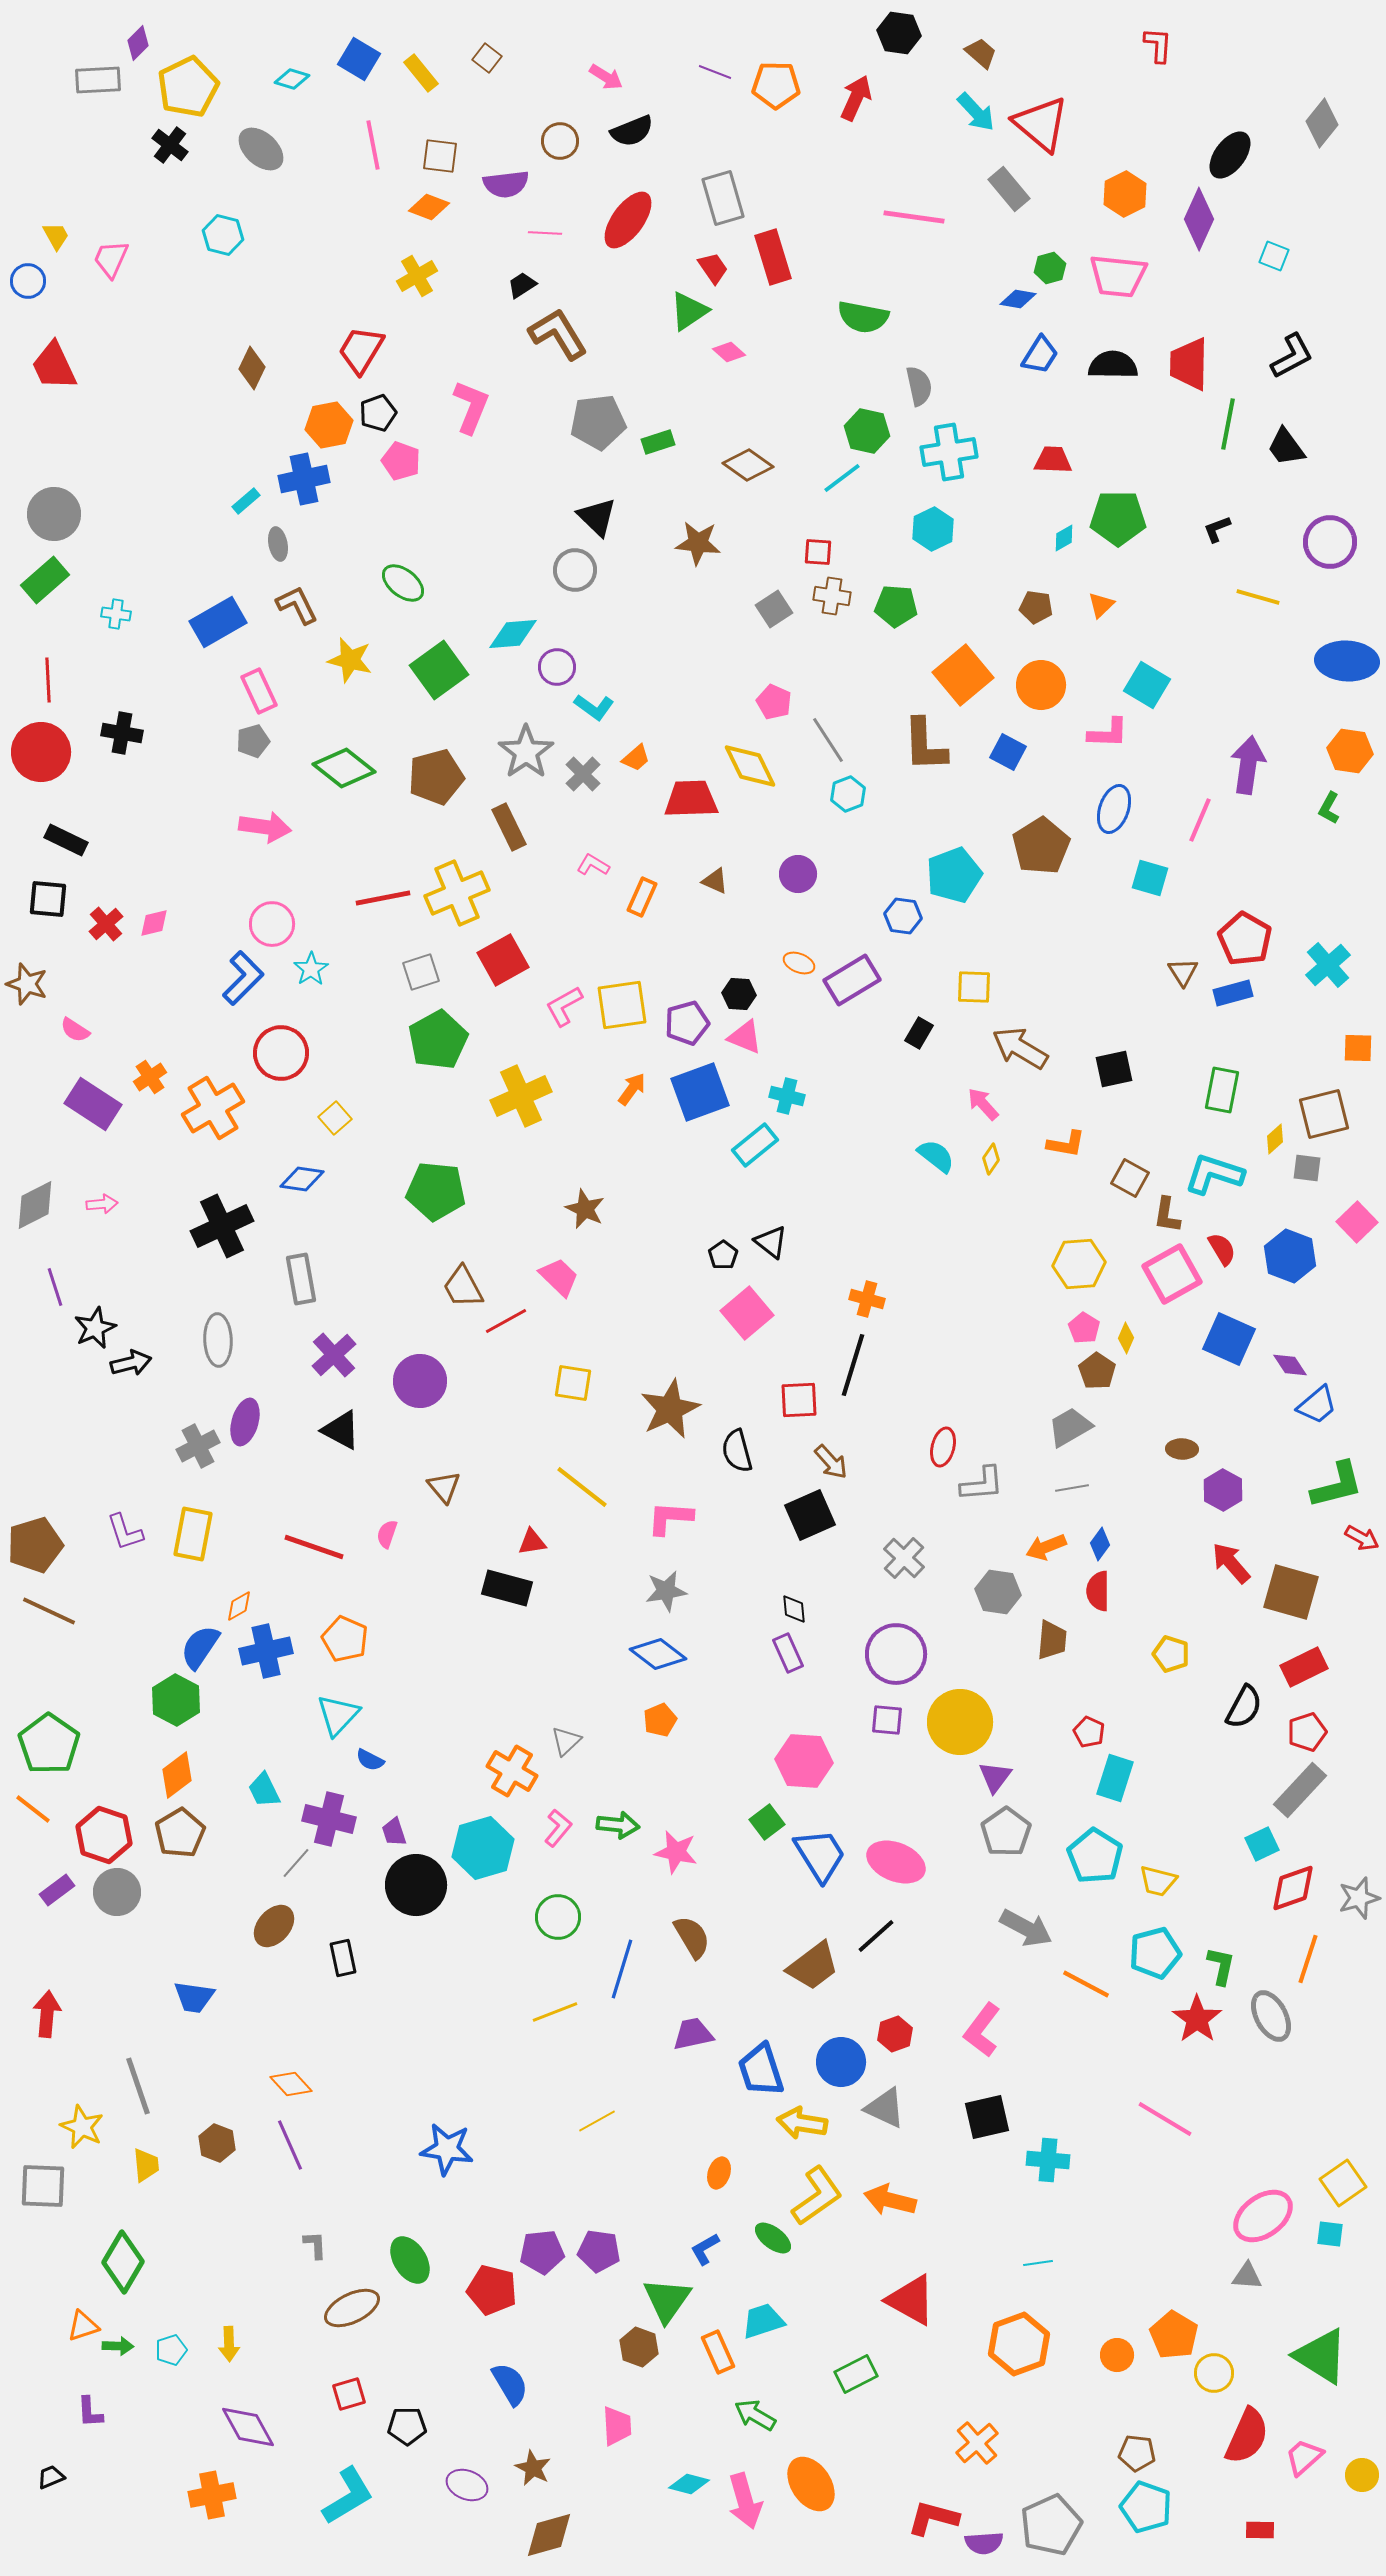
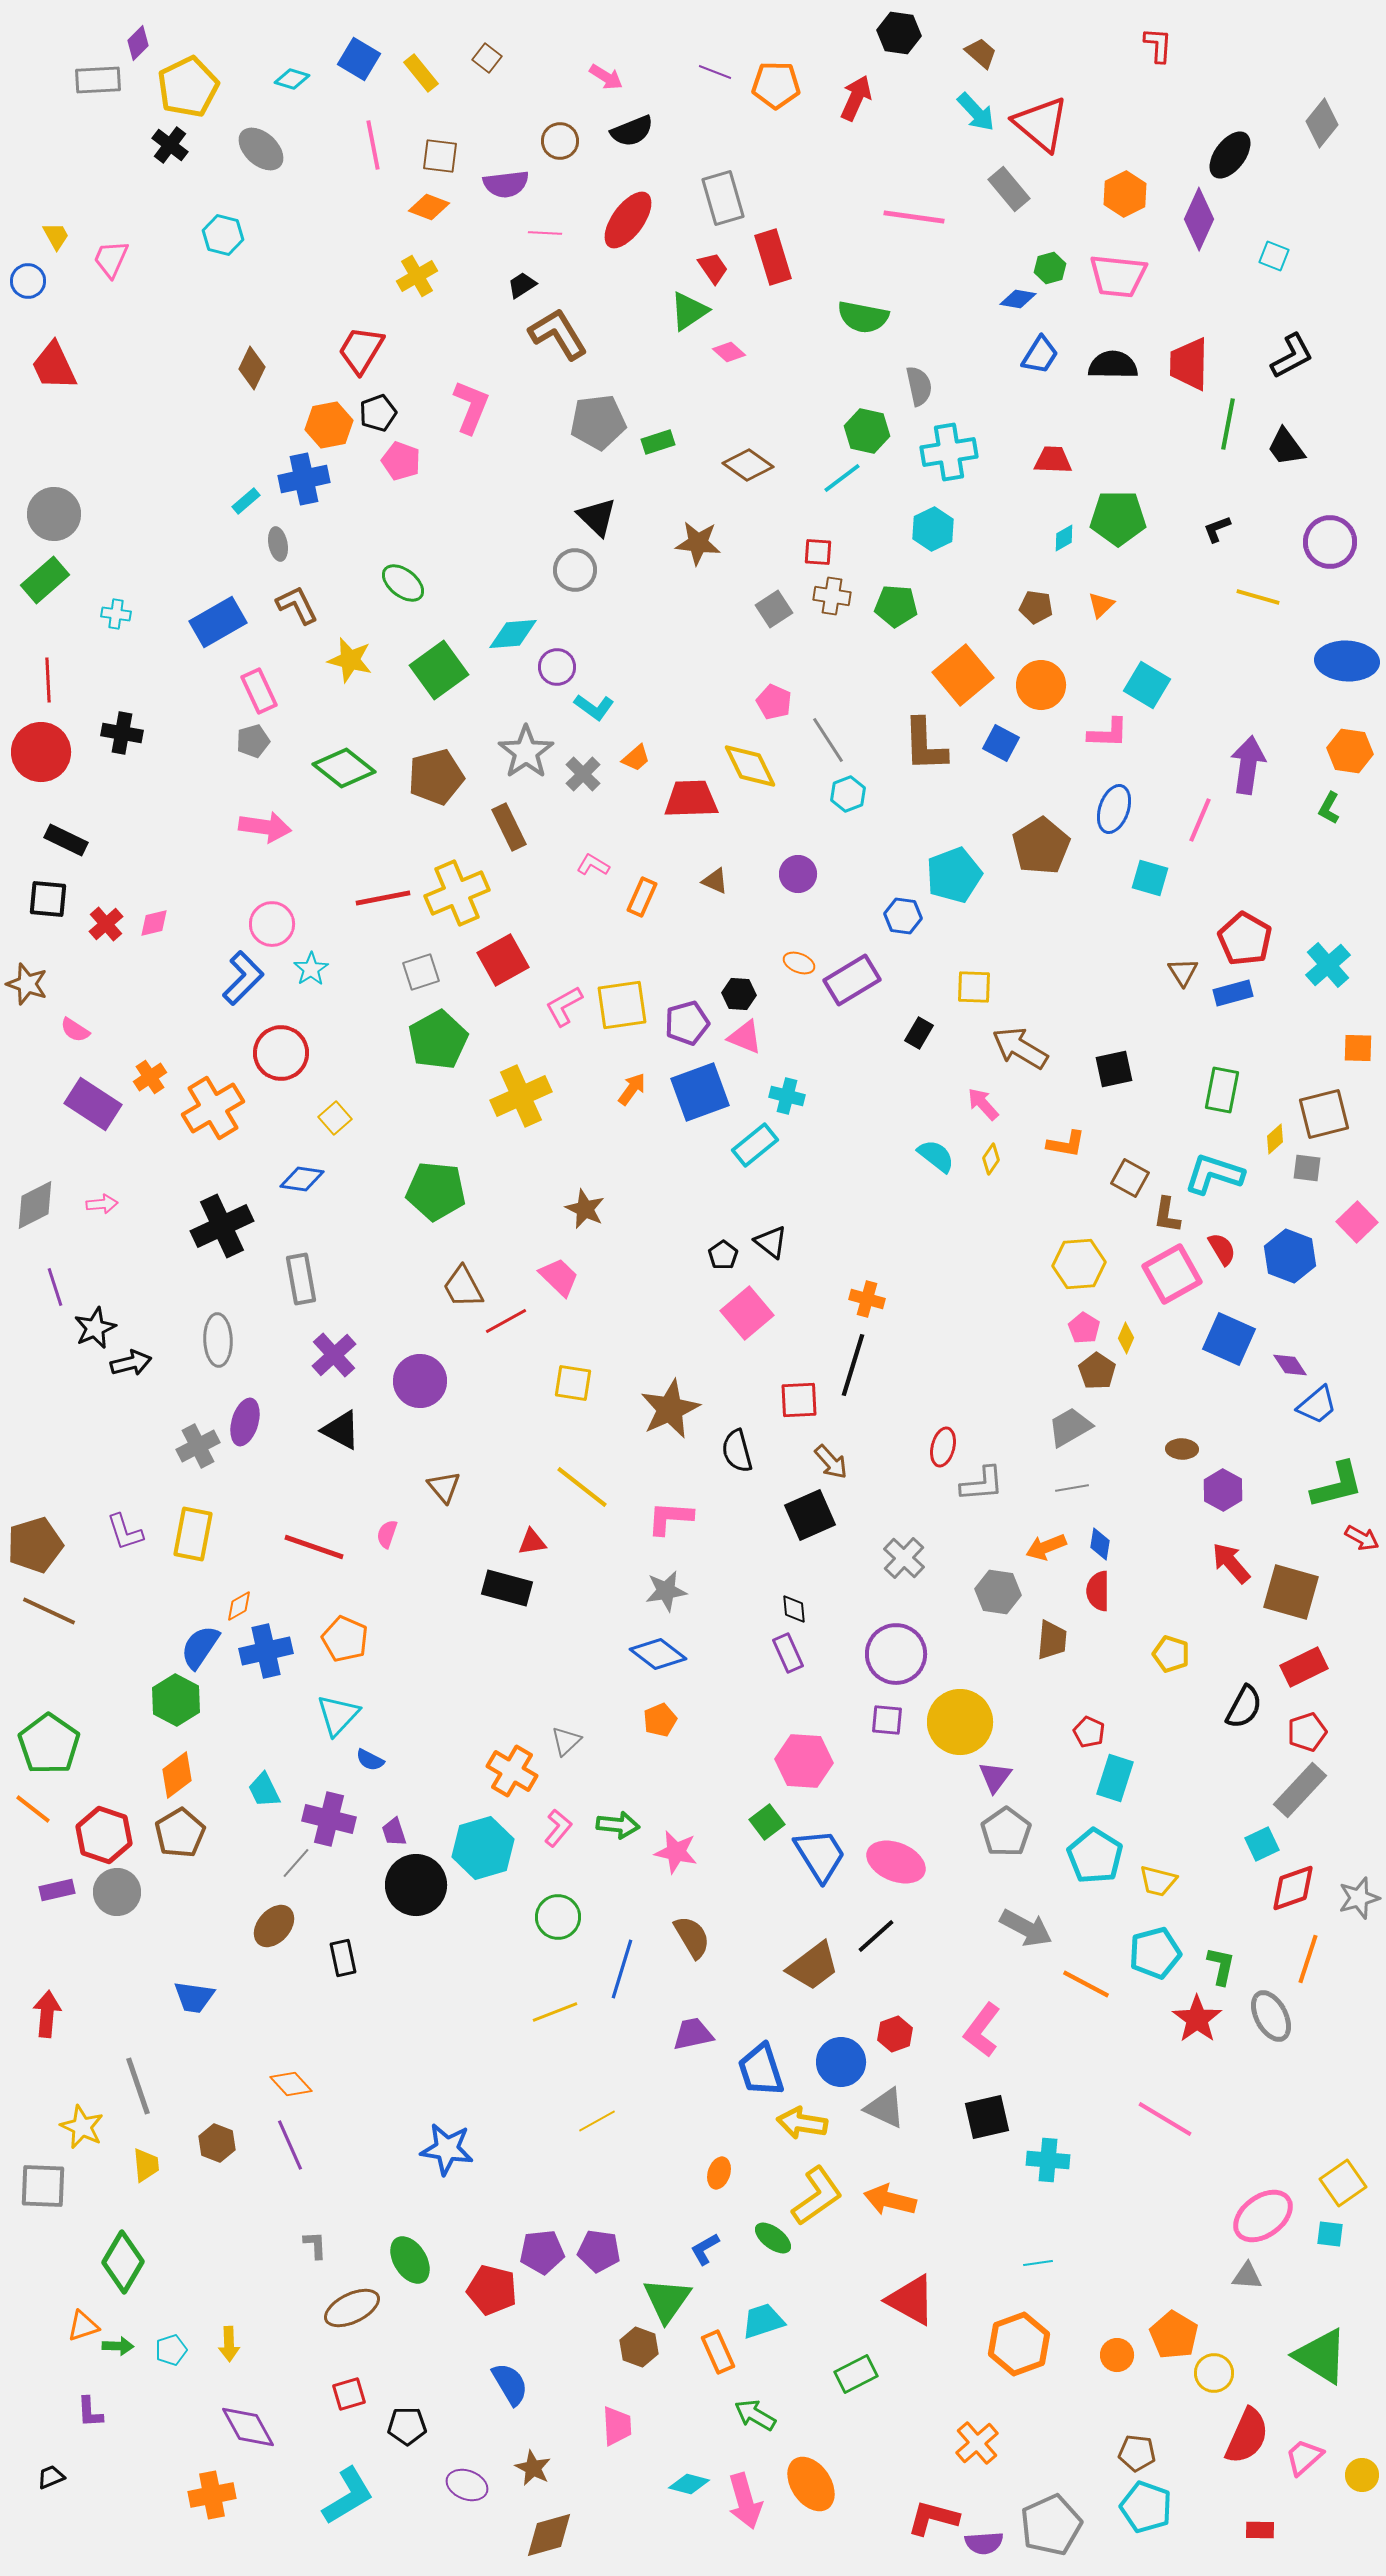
blue square at (1008, 752): moved 7 px left, 9 px up
blue diamond at (1100, 1544): rotated 28 degrees counterclockwise
purple rectangle at (57, 1890): rotated 24 degrees clockwise
